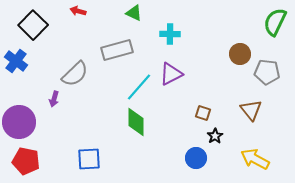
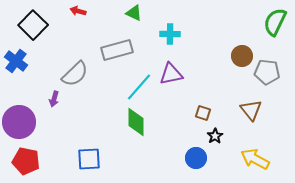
brown circle: moved 2 px right, 2 px down
purple triangle: rotated 15 degrees clockwise
